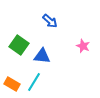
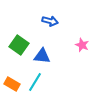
blue arrow: rotated 28 degrees counterclockwise
pink star: moved 1 px left, 1 px up
cyan line: moved 1 px right
